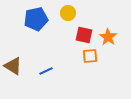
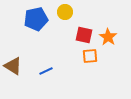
yellow circle: moved 3 px left, 1 px up
